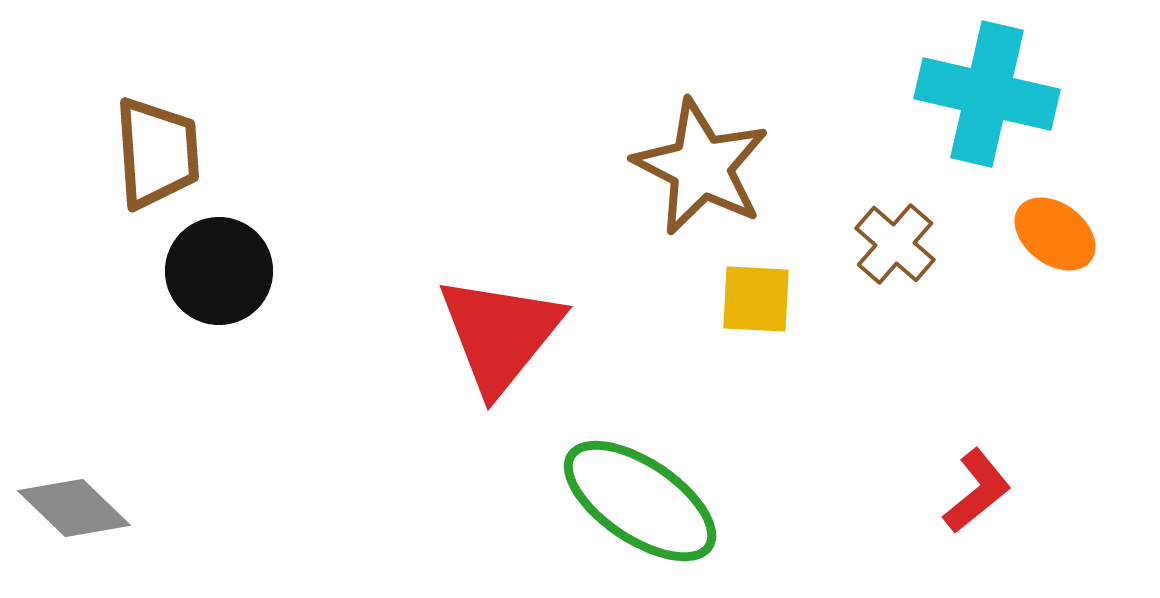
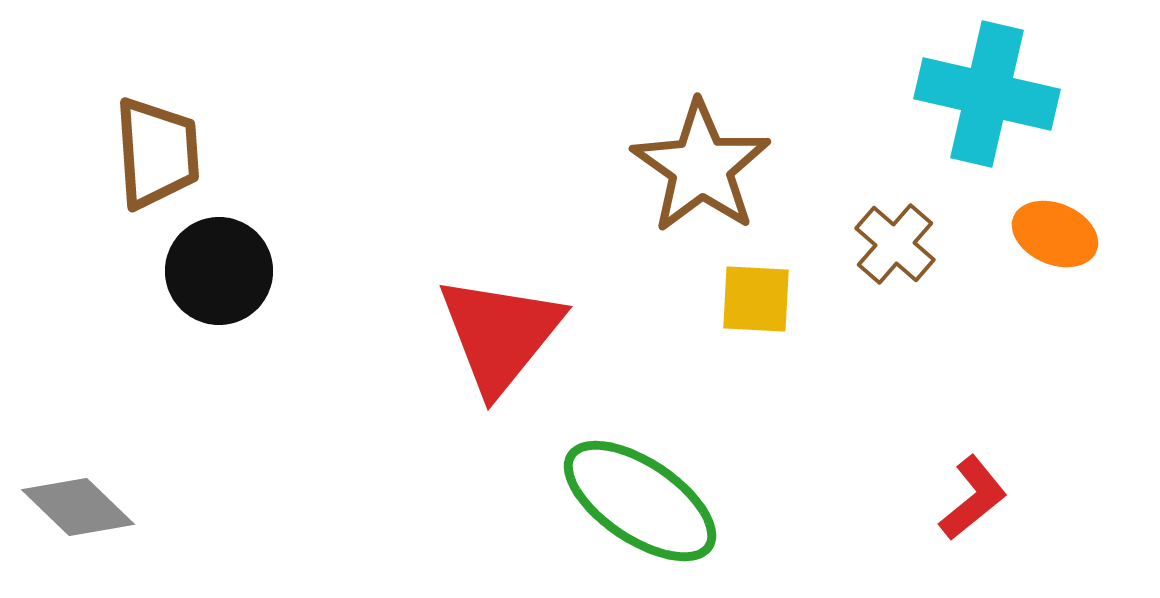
brown star: rotated 8 degrees clockwise
orange ellipse: rotated 14 degrees counterclockwise
red L-shape: moved 4 px left, 7 px down
gray diamond: moved 4 px right, 1 px up
